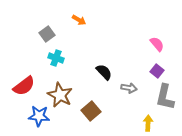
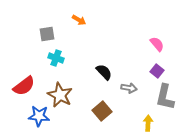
gray square: rotated 28 degrees clockwise
brown square: moved 11 px right
